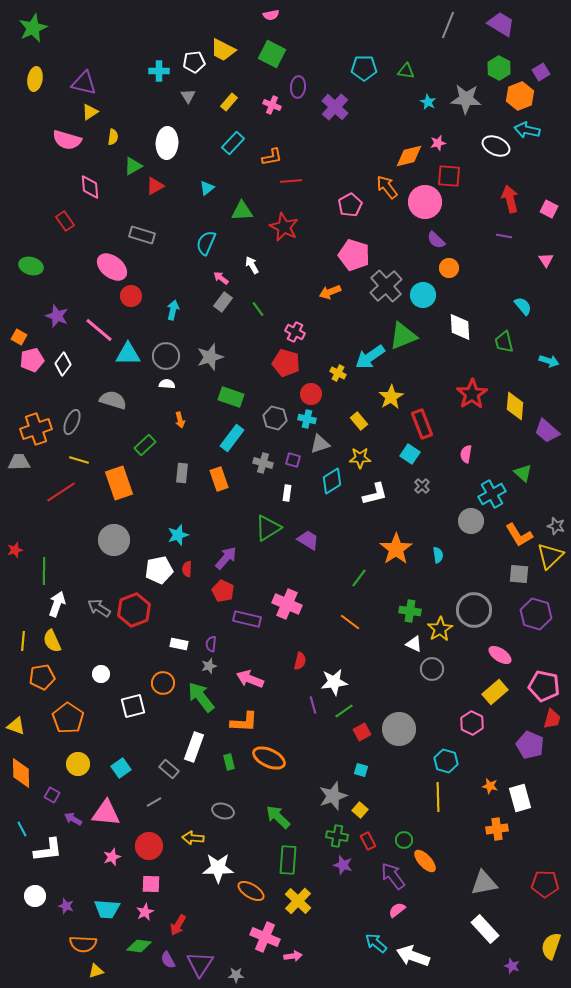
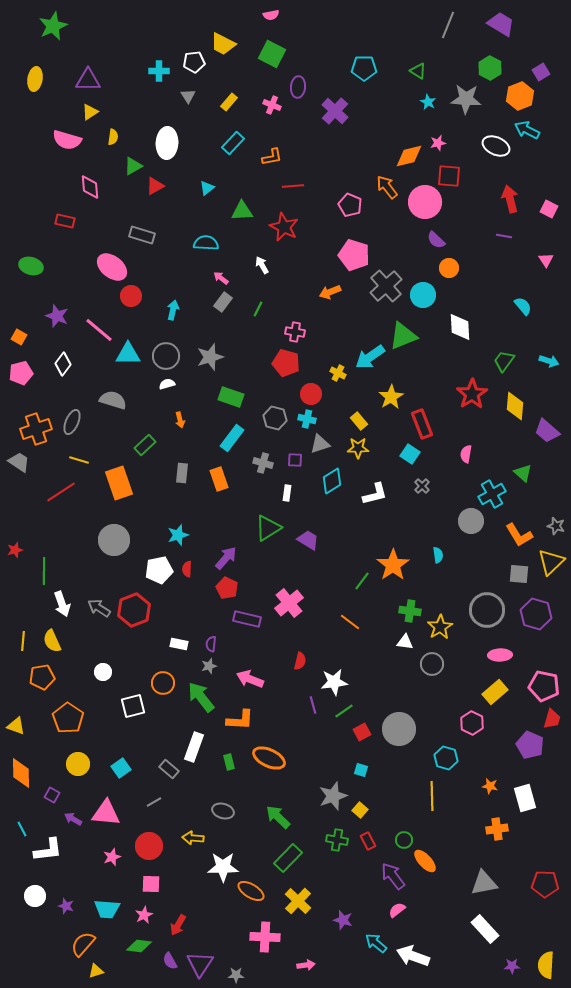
green star at (33, 28): moved 20 px right, 2 px up
yellow trapezoid at (223, 50): moved 6 px up
green hexagon at (499, 68): moved 9 px left
green triangle at (406, 71): moved 12 px right; rotated 24 degrees clockwise
purple triangle at (84, 83): moved 4 px right, 3 px up; rotated 12 degrees counterclockwise
purple cross at (335, 107): moved 4 px down
cyan arrow at (527, 130): rotated 15 degrees clockwise
red line at (291, 181): moved 2 px right, 5 px down
pink pentagon at (350, 205): rotated 20 degrees counterclockwise
red rectangle at (65, 221): rotated 42 degrees counterclockwise
cyan semicircle at (206, 243): rotated 70 degrees clockwise
white arrow at (252, 265): moved 10 px right
green line at (258, 309): rotated 63 degrees clockwise
pink cross at (295, 332): rotated 18 degrees counterclockwise
green trapezoid at (504, 342): moved 19 px down; rotated 50 degrees clockwise
pink pentagon at (32, 360): moved 11 px left, 13 px down
white semicircle at (167, 384): rotated 21 degrees counterclockwise
yellow star at (360, 458): moved 2 px left, 10 px up
purple square at (293, 460): moved 2 px right; rotated 14 degrees counterclockwise
gray trapezoid at (19, 462): rotated 35 degrees clockwise
orange star at (396, 549): moved 3 px left, 16 px down
yellow triangle at (550, 556): moved 1 px right, 6 px down
green line at (359, 578): moved 3 px right, 3 px down
red pentagon at (223, 591): moved 4 px right, 3 px up
white arrow at (57, 604): moved 5 px right; rotated 140 degrees clockwise
pink cross at (287, 604): moved 2 px right, 1 px up; rotated 28 degrees clockwise
gray circle at (474, 610): moved 13 px right
yellow star at (440, 629): moved 2 px up
white triangle at (414, 644): moved 9 px left, 2 px up; rotated 18 degrees counterclockwise
pink ellipse at (500, 655): rotated 35 degrees counterclockwise
gray circle at (432, 669): moved 5 px up
white circle at (101, 674): moved 2 px right, 2 px up
orange L-shape at (244, 722): moved 4 px left, 2 px up
cyan hexagon at (446, 761): moved 3 px up
yellow line at (438, 797): moved 6 px left, 1 px up
white rectangle at (520, 798): moved 5 px right
green cross at (337, 836): moved 4 px down
green rectangle at (288, 860): moved 2 px up; rotated 40 degrees clockwise
purple star at (343, 865): moved 55 px down
white star at (218, 868): moved 5 px right, 1 px up
pink star at (145, 912): moved 1 px left, 3 px down
pink cross at (265, 937): rotated 20 degrees counterclockwise
orange semicircle at (83, 944): rotated 128 degrees clockwise
yellow semicircle at (551, 946): moved 5 px left, 19 px down; rotated 16 degrees counterclockwise
pink arrow at (293, 956): moved 13 px right, 9 px down
purple semicircle at (168, 960): moved 2 px right, 1 px down
purple star at (512, 966): rotated 21 degrees counterclockwise
